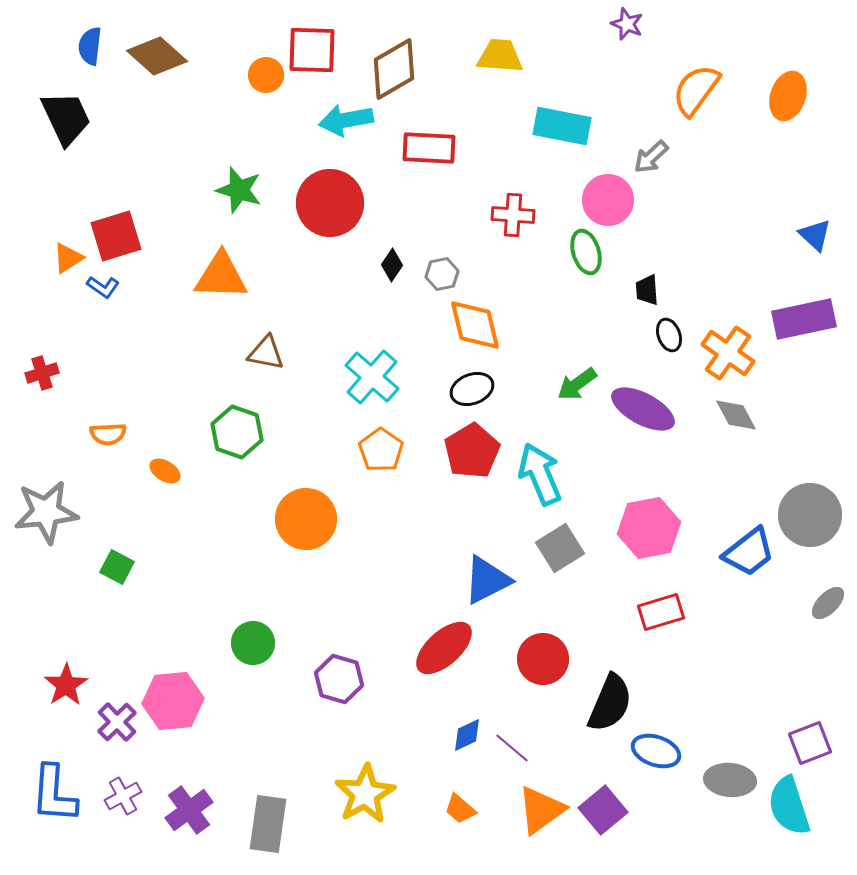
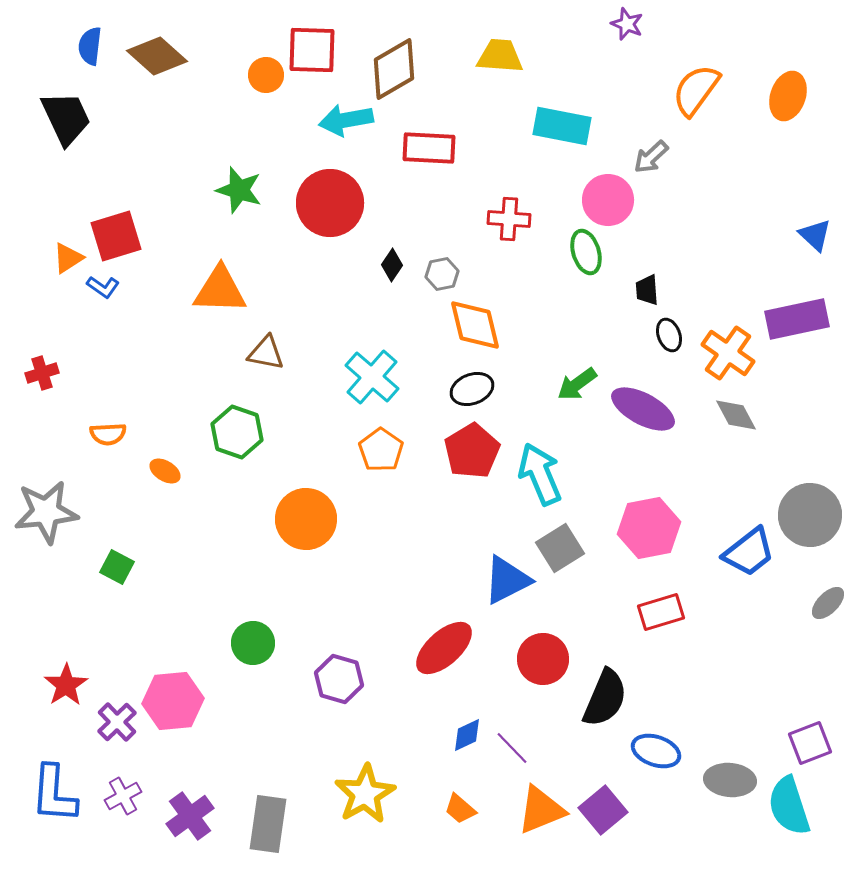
red cross at (513, 215): moved 4 px left, 4 px down
orange triangle at (221, 276): moved 1 px left, 14 px down
purple rectangle at (804, 319): moved 7 px left
blue triangle at (487, 580): moved 20 px right
black semicircle at (610, 703): moved 5 px left, 5 px up
purple line at (512, 748): rotated 6 degrees clockwise
purple cross at (189, 810): moved 1 px right, 6 px down
orange triangle at (541, 810): rotated 14 degrees clockwise
